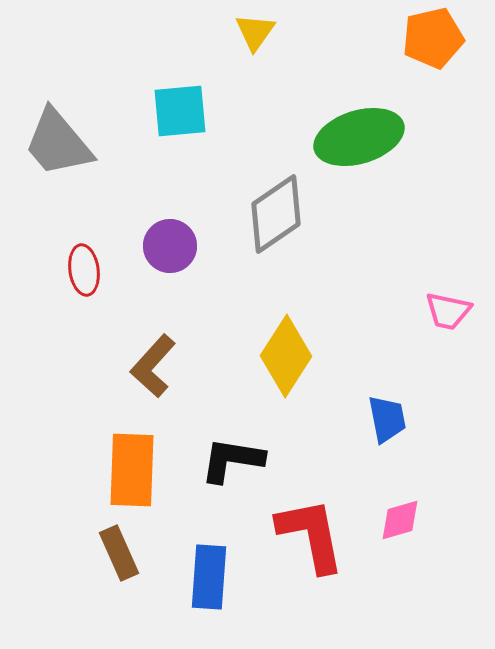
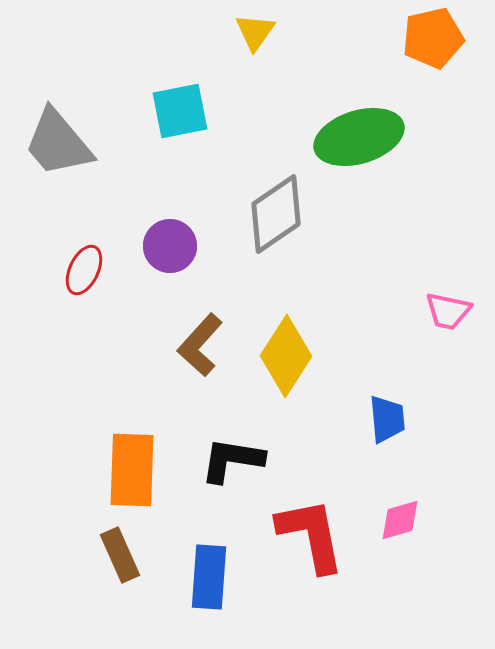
cyan square: rotated 6 degrees counterclockwise
red ellipse: rotated 33 degrees clockwise
brown L-shape: moved 47 px right, 21 px up
blue trapezoid: rotated 6 degrees clockwise
brown rectangle: moved 1 px right, 2 px down
